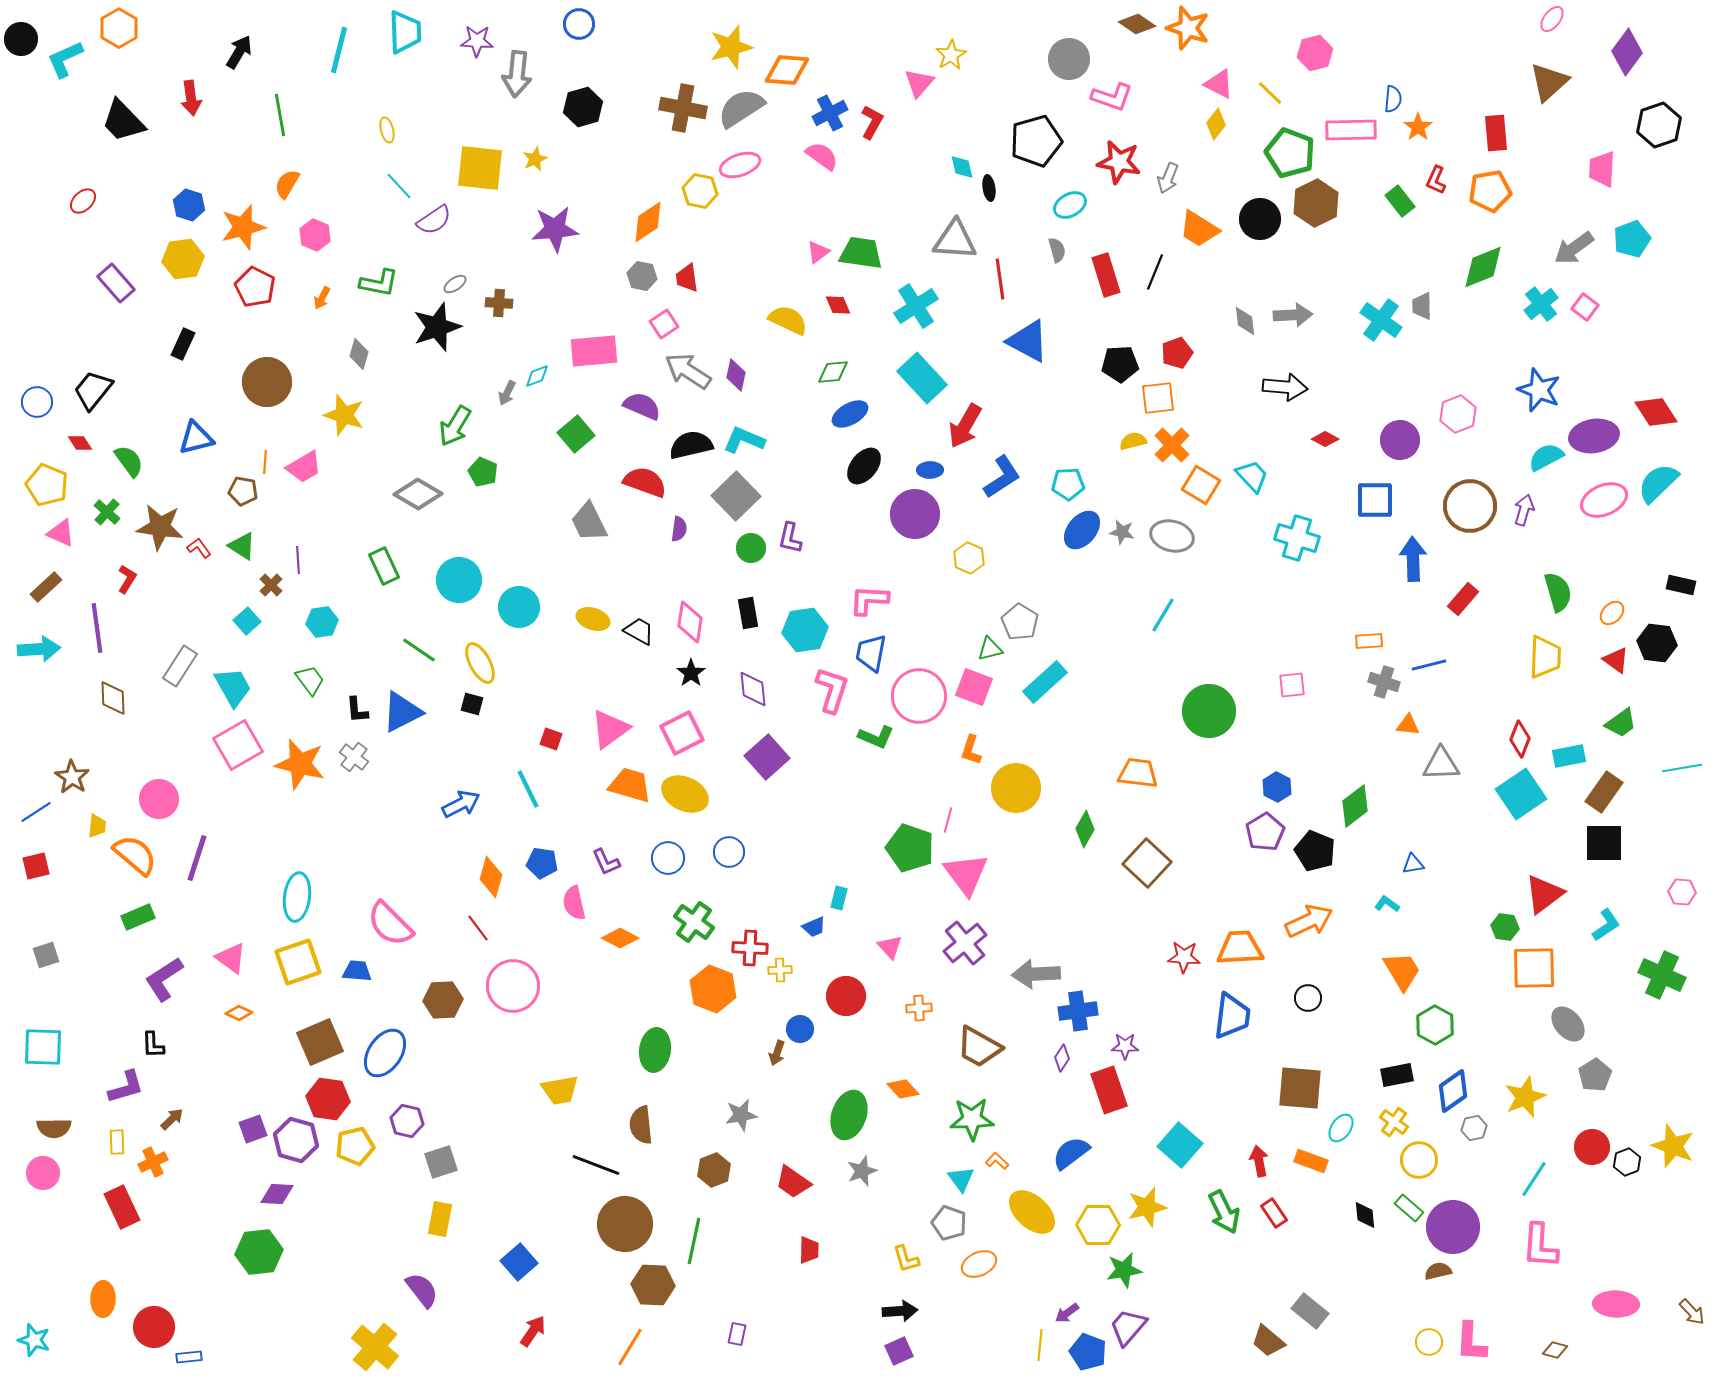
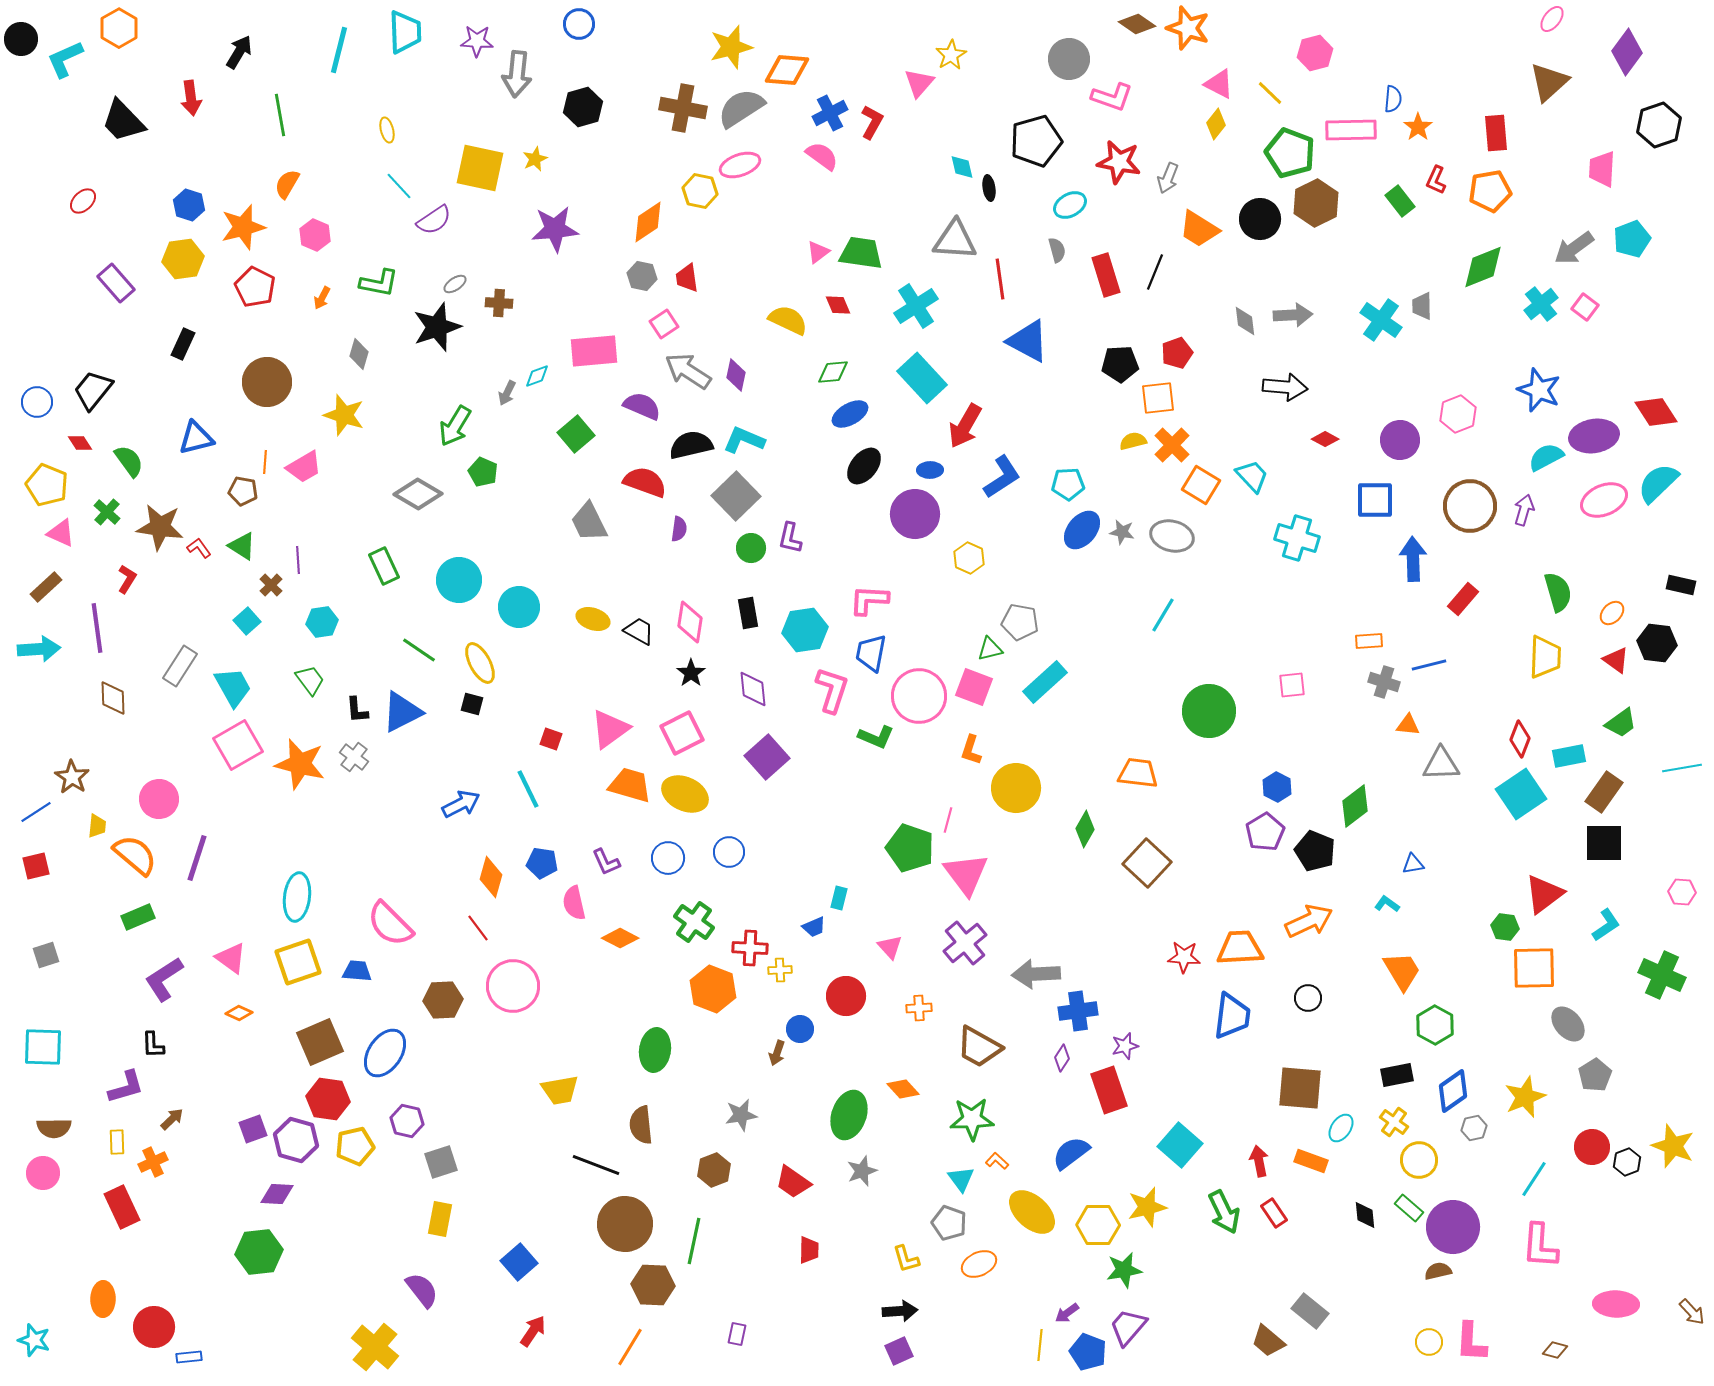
yellow square at (480, 168): rotated 6 degrees clockwise
gray pentagon at (1020, 622): rotated 21 degrees counterclockwise
purple star at (1125, 1046): rotated 16 degrees counterclockwise
